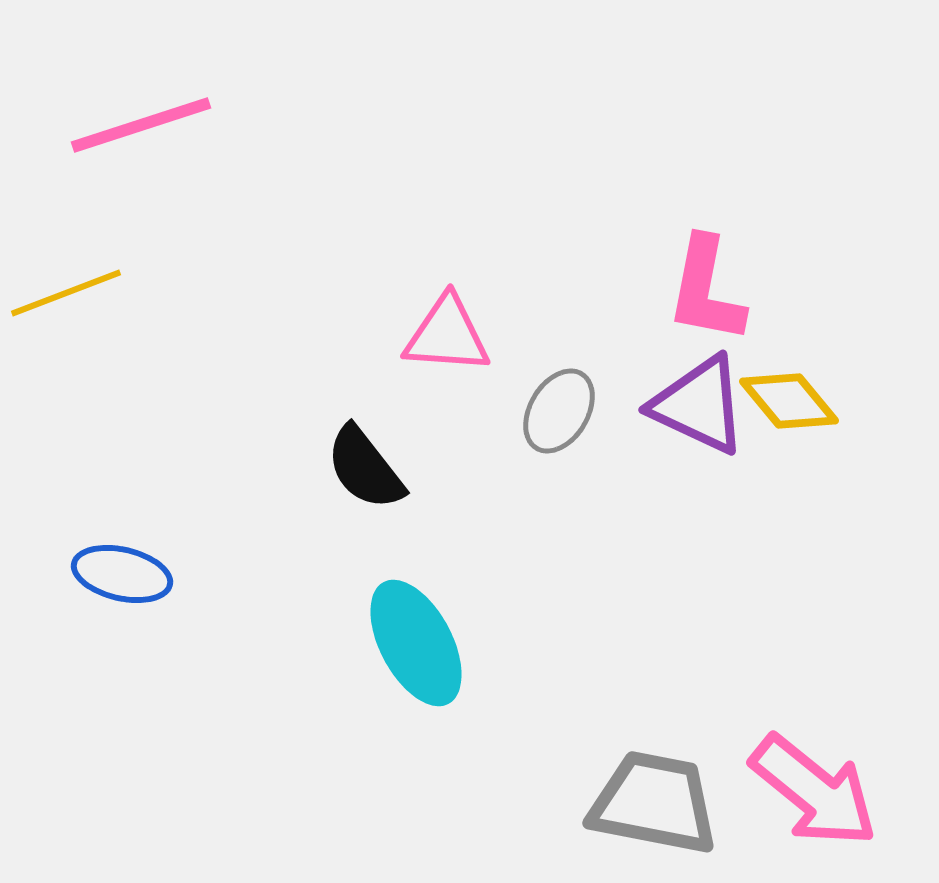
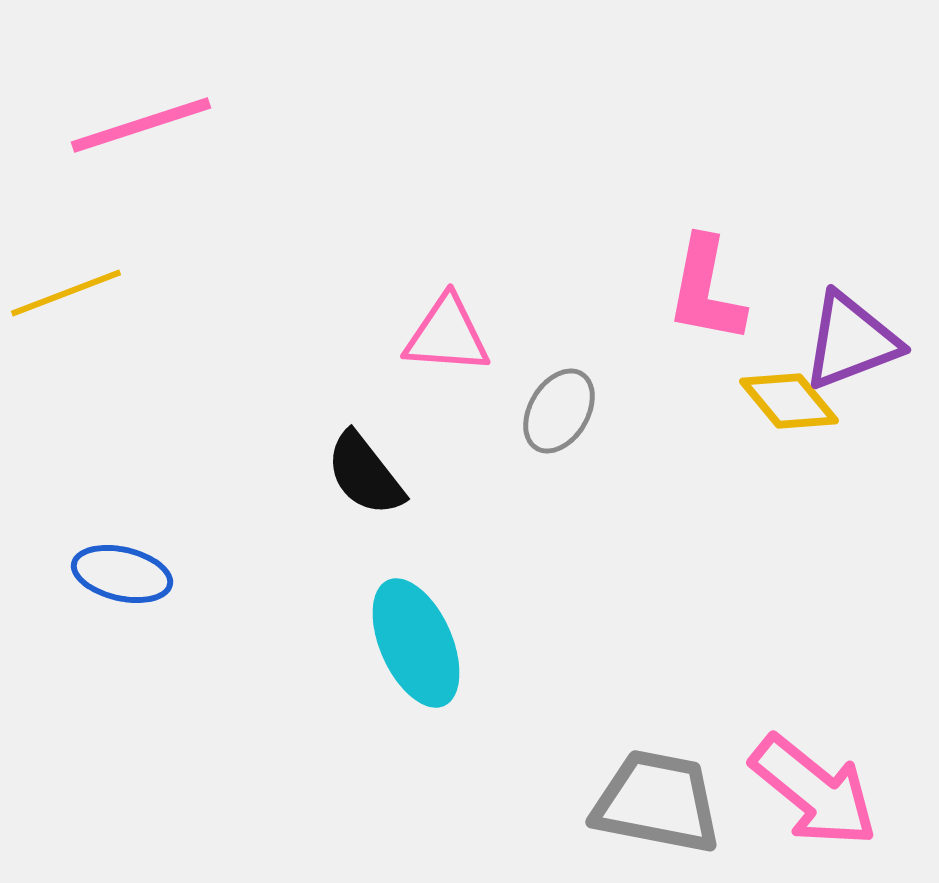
purple triangle: moved 152 px right, 64 px up; rotated 46 degrees counterclockwise
black semicircle: moved 6 px down
cyan ellipse: rotated 4 degrees clockwise
gray trapezoid: moved 3 px right, 1 px up
